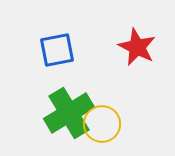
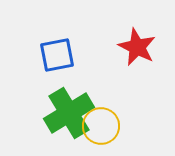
blue square: moved 5 px down
yellow circle: moved 1 px left, 2 px down
